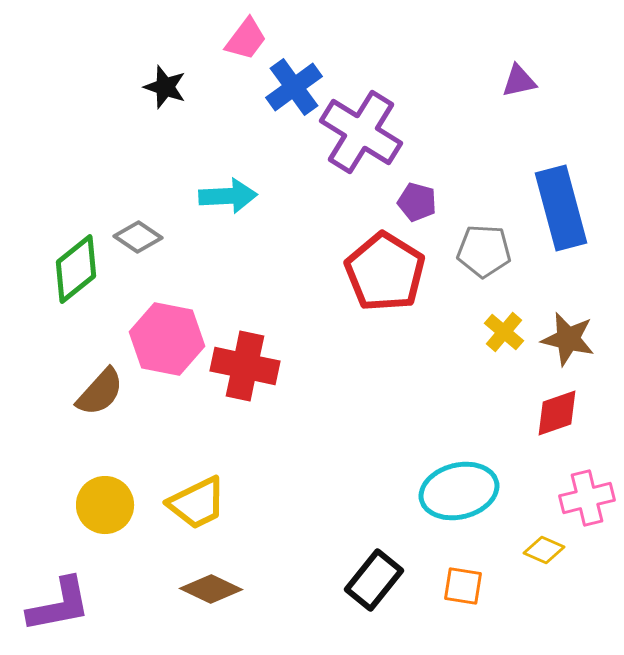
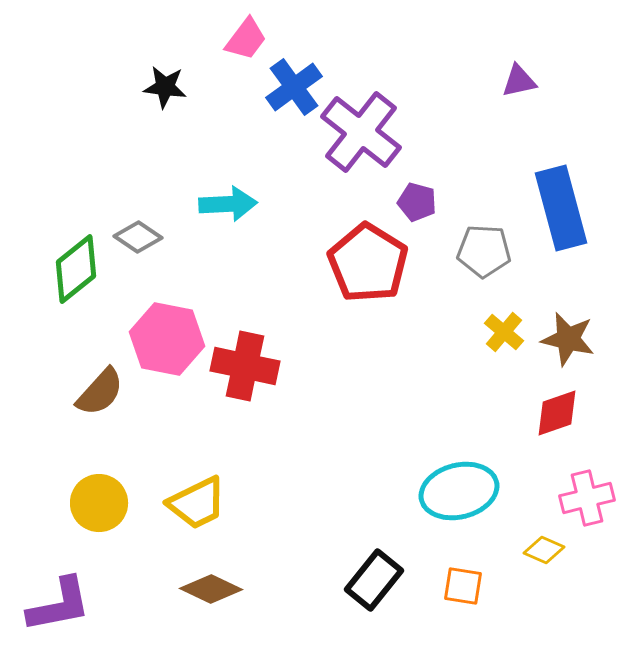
black star: rotated 12 degrees counterclockwise
purple cross: rotated 6 degrees clockwise
cyan arrow: moved 8 px down
red pentagon: moved 17 px left, 9 px up
yellow circle: moved 6 px left, 2 px up
